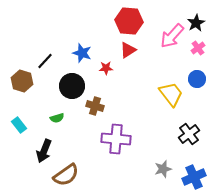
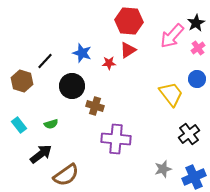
red star: moved 3 px right, 5 px up
green semicircle: moved 6 px left, 6 px down
black arrow: moved 3 px left, 3 px down; rotated 150 degrees counterclockwise
